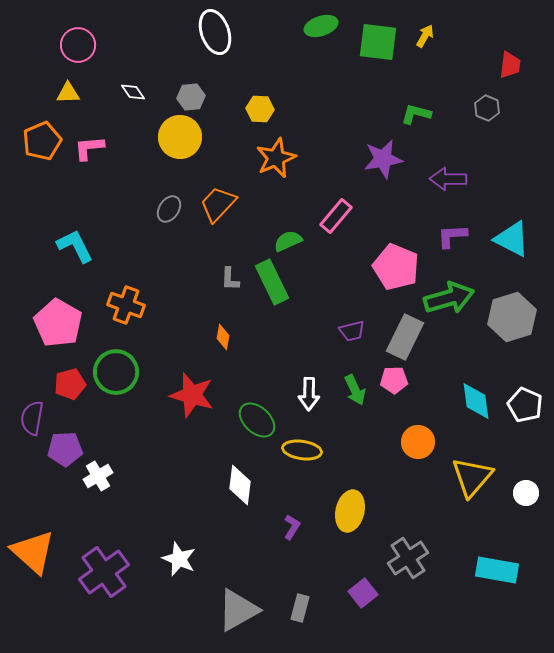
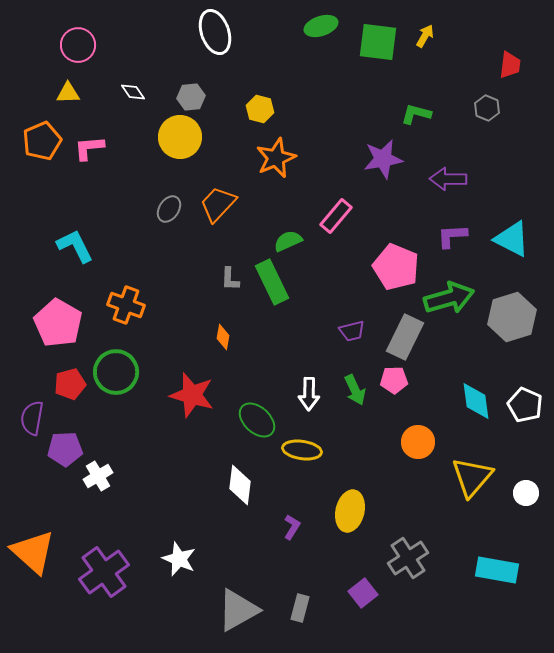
yellow hexagon at (260, 109): rotated 12 degrees clockwise
